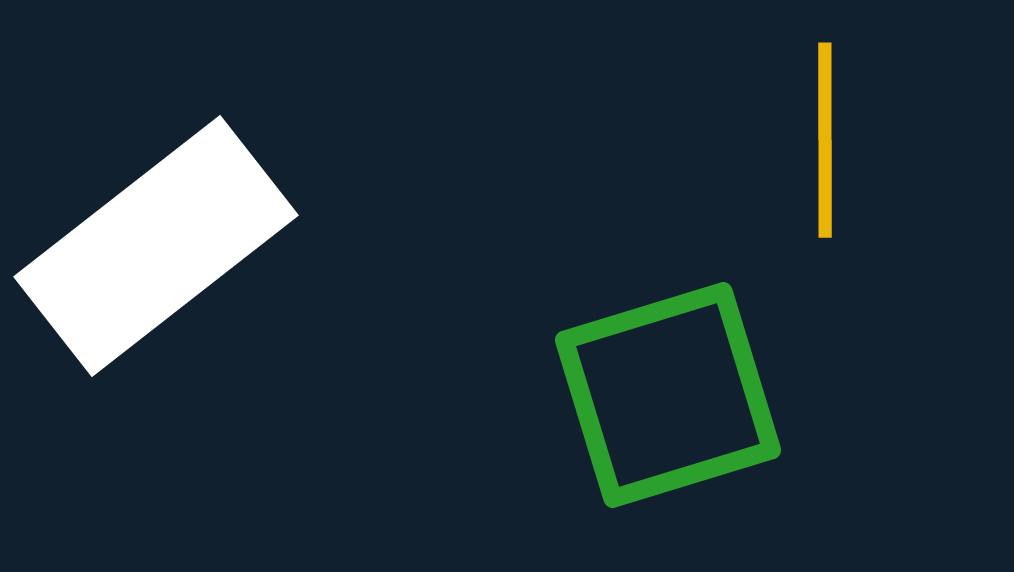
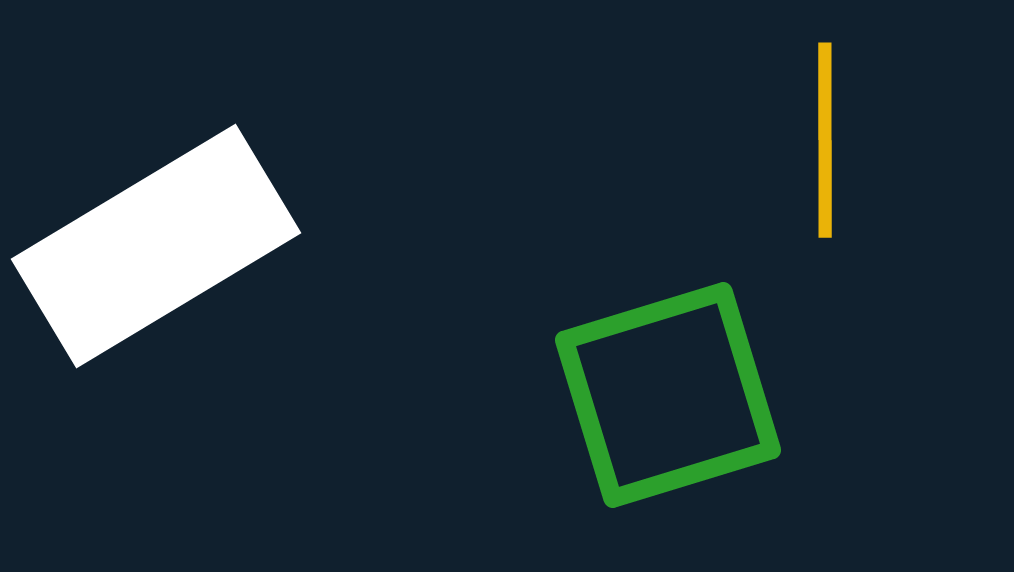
white rectangle: rotated 7 degrees clockwise
